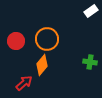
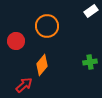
orange circle: moved 13 px up
green cross: rotated 16 degrees counterclockwise
red arrow: moved 2 px down
